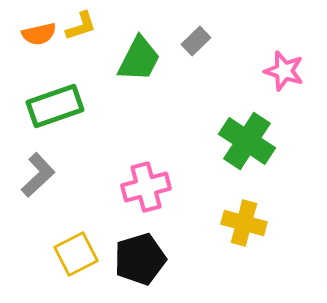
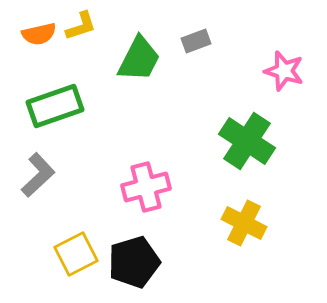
gray rectangle: rotated 24 degrees clockwise
yellow cross: rotated 12 degrees clockwise
black pentagon: moved 6 px left, 3 px down
